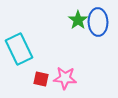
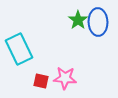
red square: moved 2 px down
